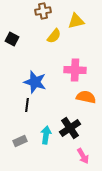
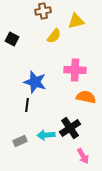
cyan arrow: rotated 102 degrees counterclockwise
